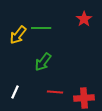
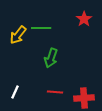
green arrow: moved 8 px right, 4 px up; rotated 18 degrees counterclockwise
